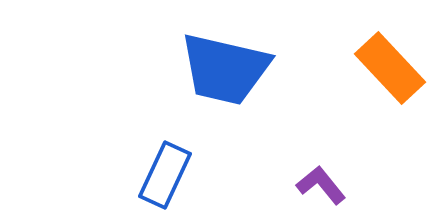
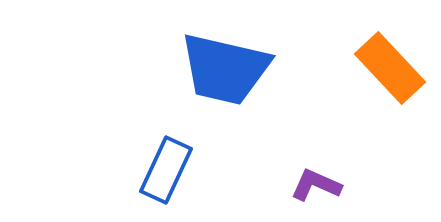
blue rectangle: moved 1 px right, 5 px up
purple L-shape: moved 5 px left; rotated 27 degrees counterclockwise
